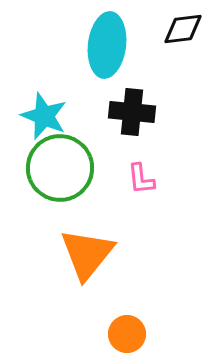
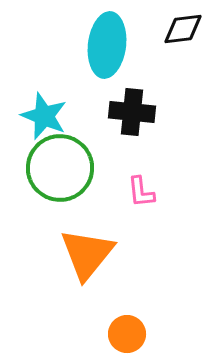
pink L-shape: moved 13 px down
